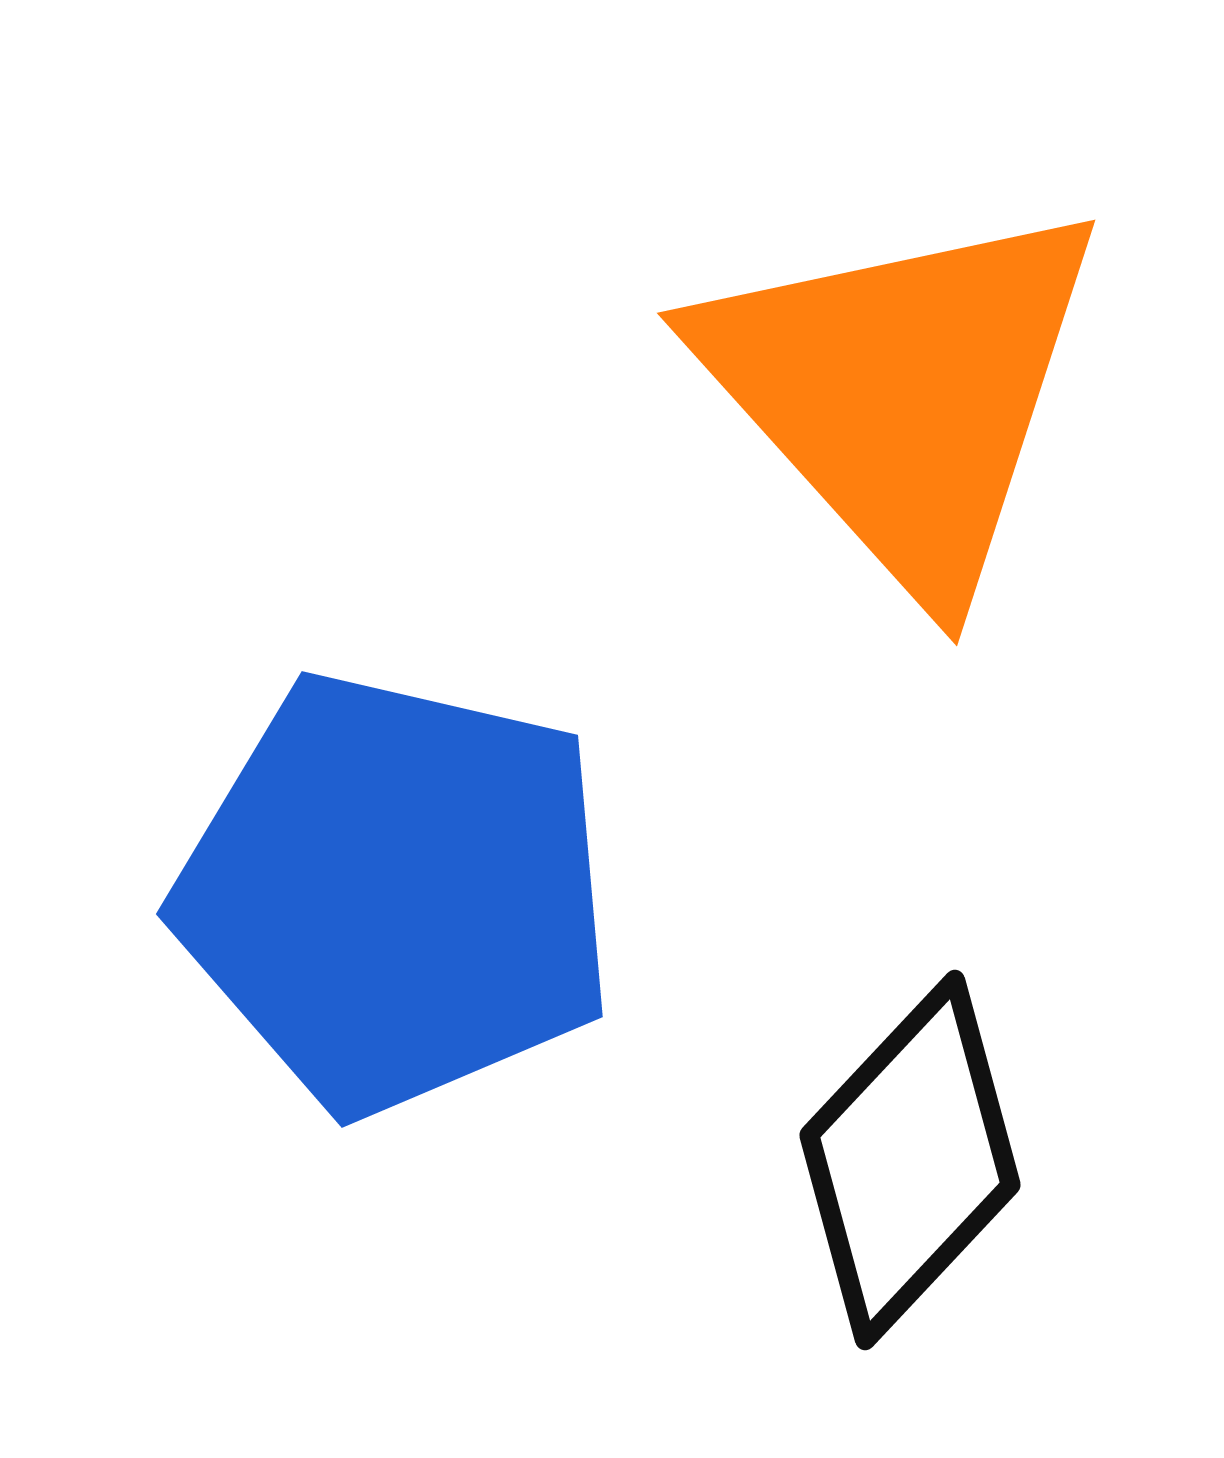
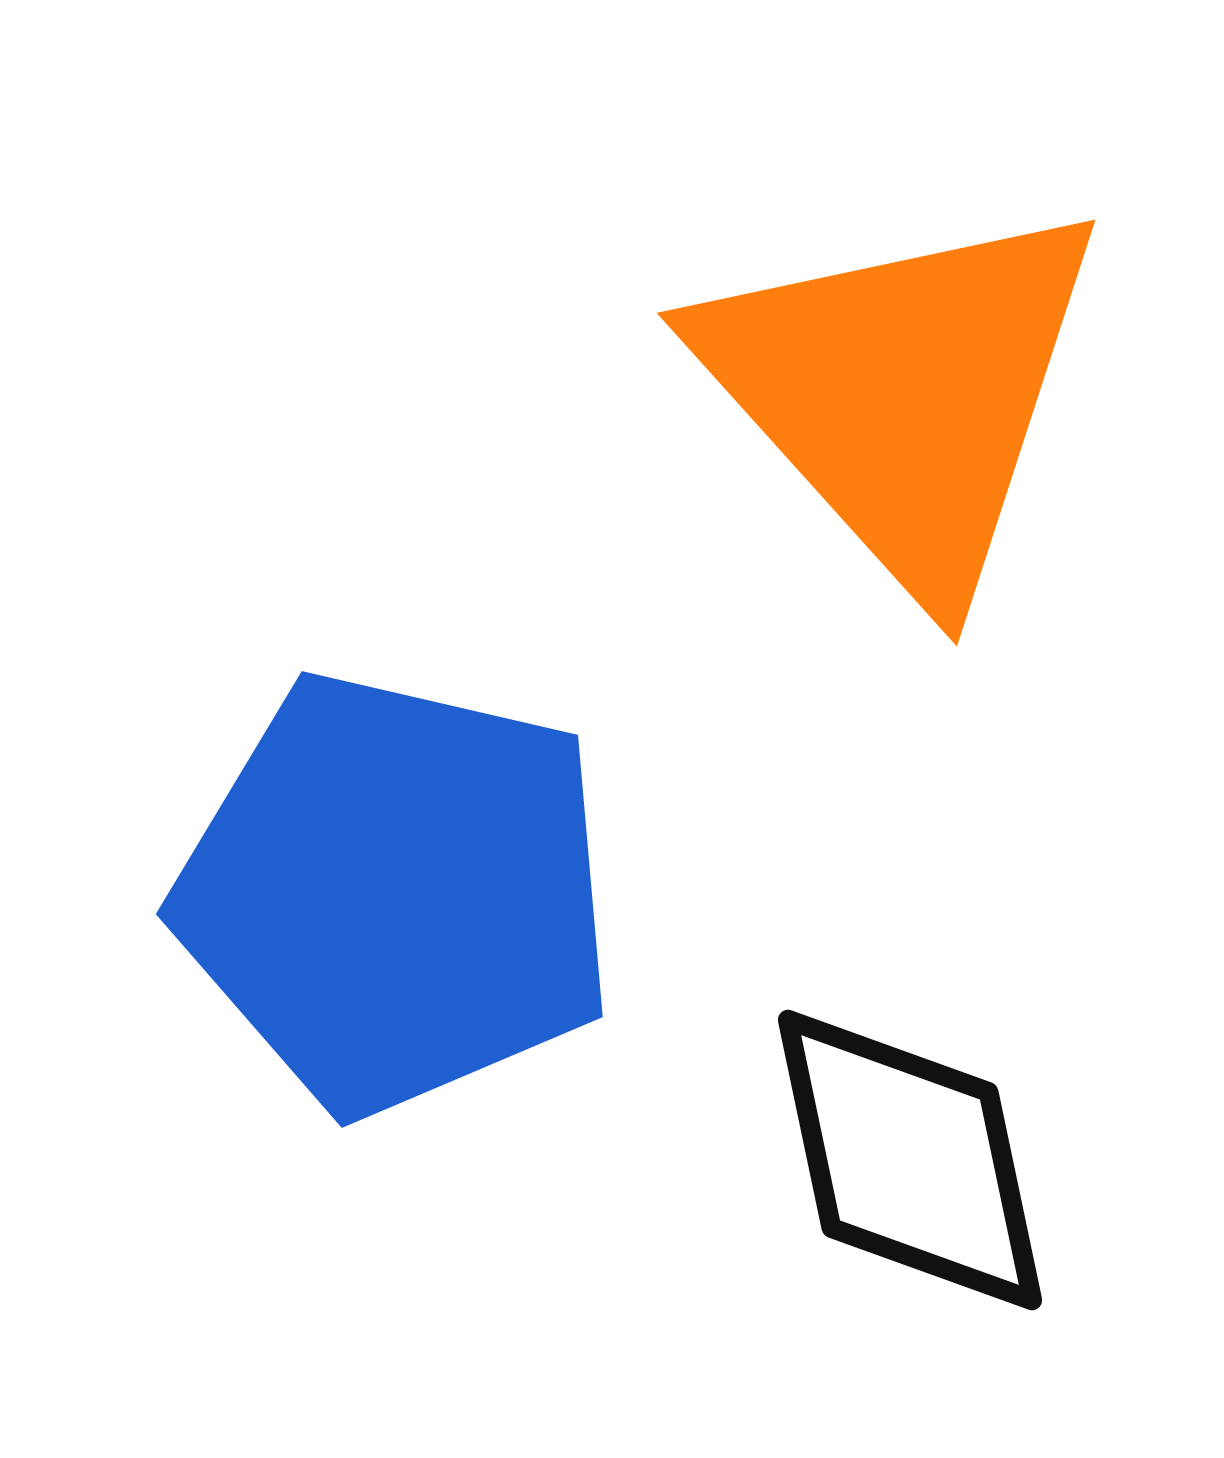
black diamond: rotated 55 degrees counterclockwise
